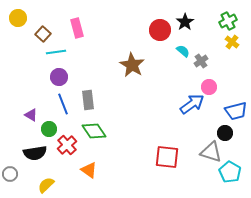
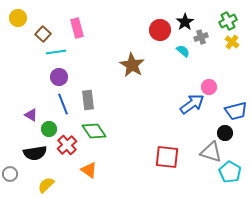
gray cross: moved 24 px up; rotated 16 degrees clockwise
